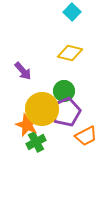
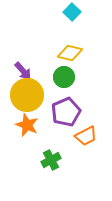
green circle: moved 14 px up
yellow circle: moved 15 px left, 14 px up
green cross: moved 15 px right, 18 px down
